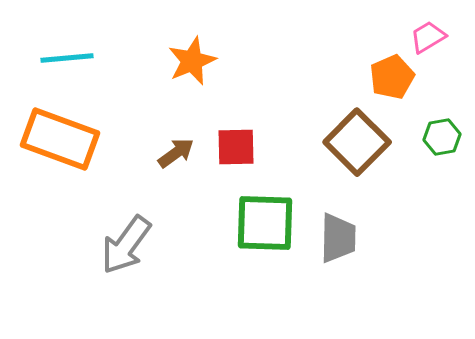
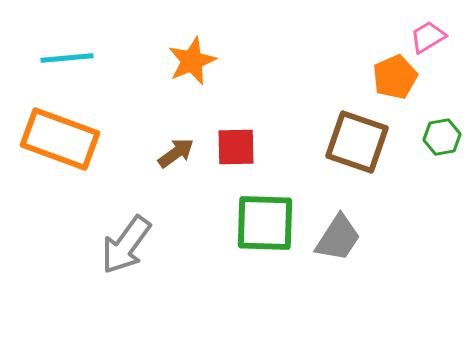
orange pentagon: moved 3 px right
brown square: rotated 26 degrees counterclockwise
gray trapezoid: rotated 32 degrees clockwise
